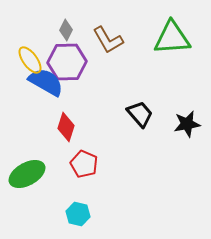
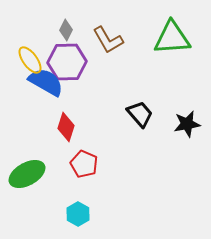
cyan hexagon: rotated 15 degrees clockwise
